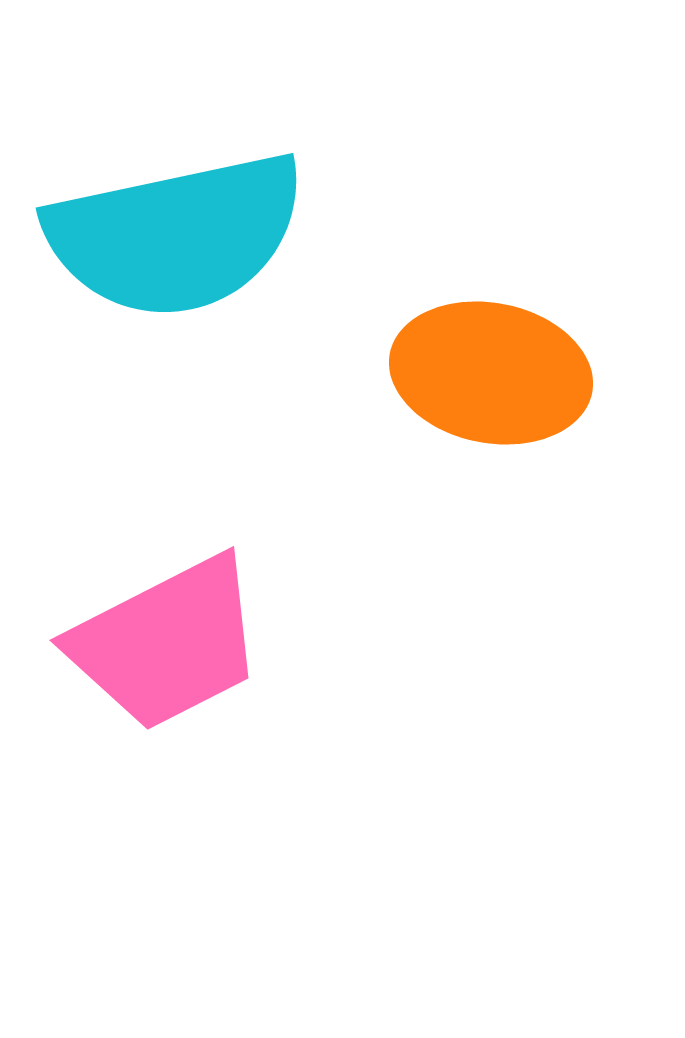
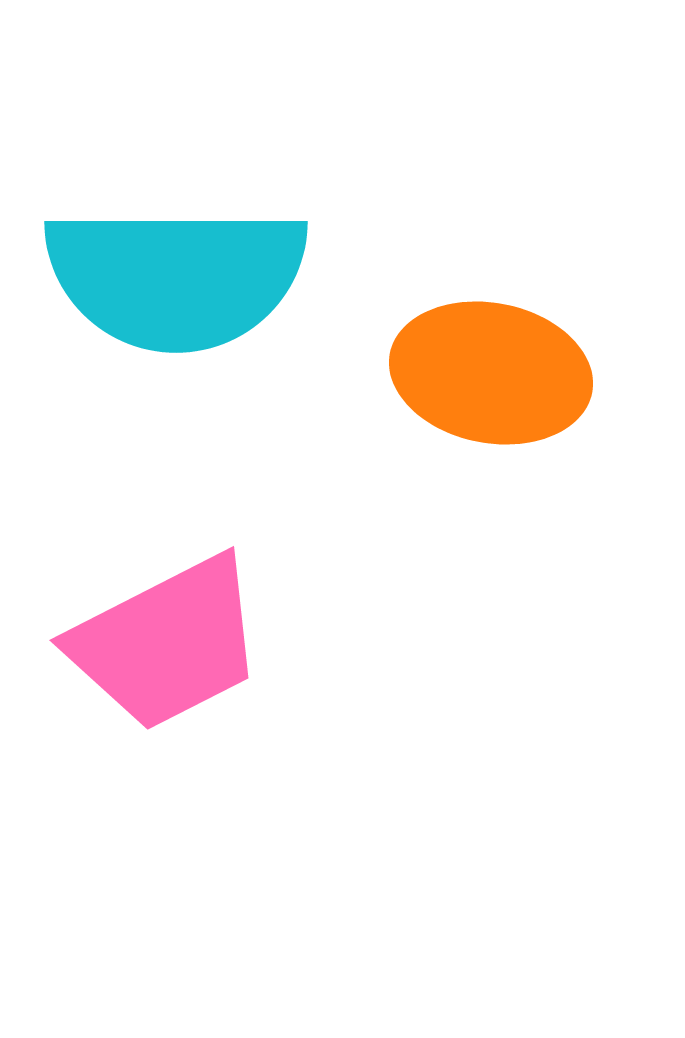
cyan semicircle: moved 42 px down; rotated 12 degrees clockwise
